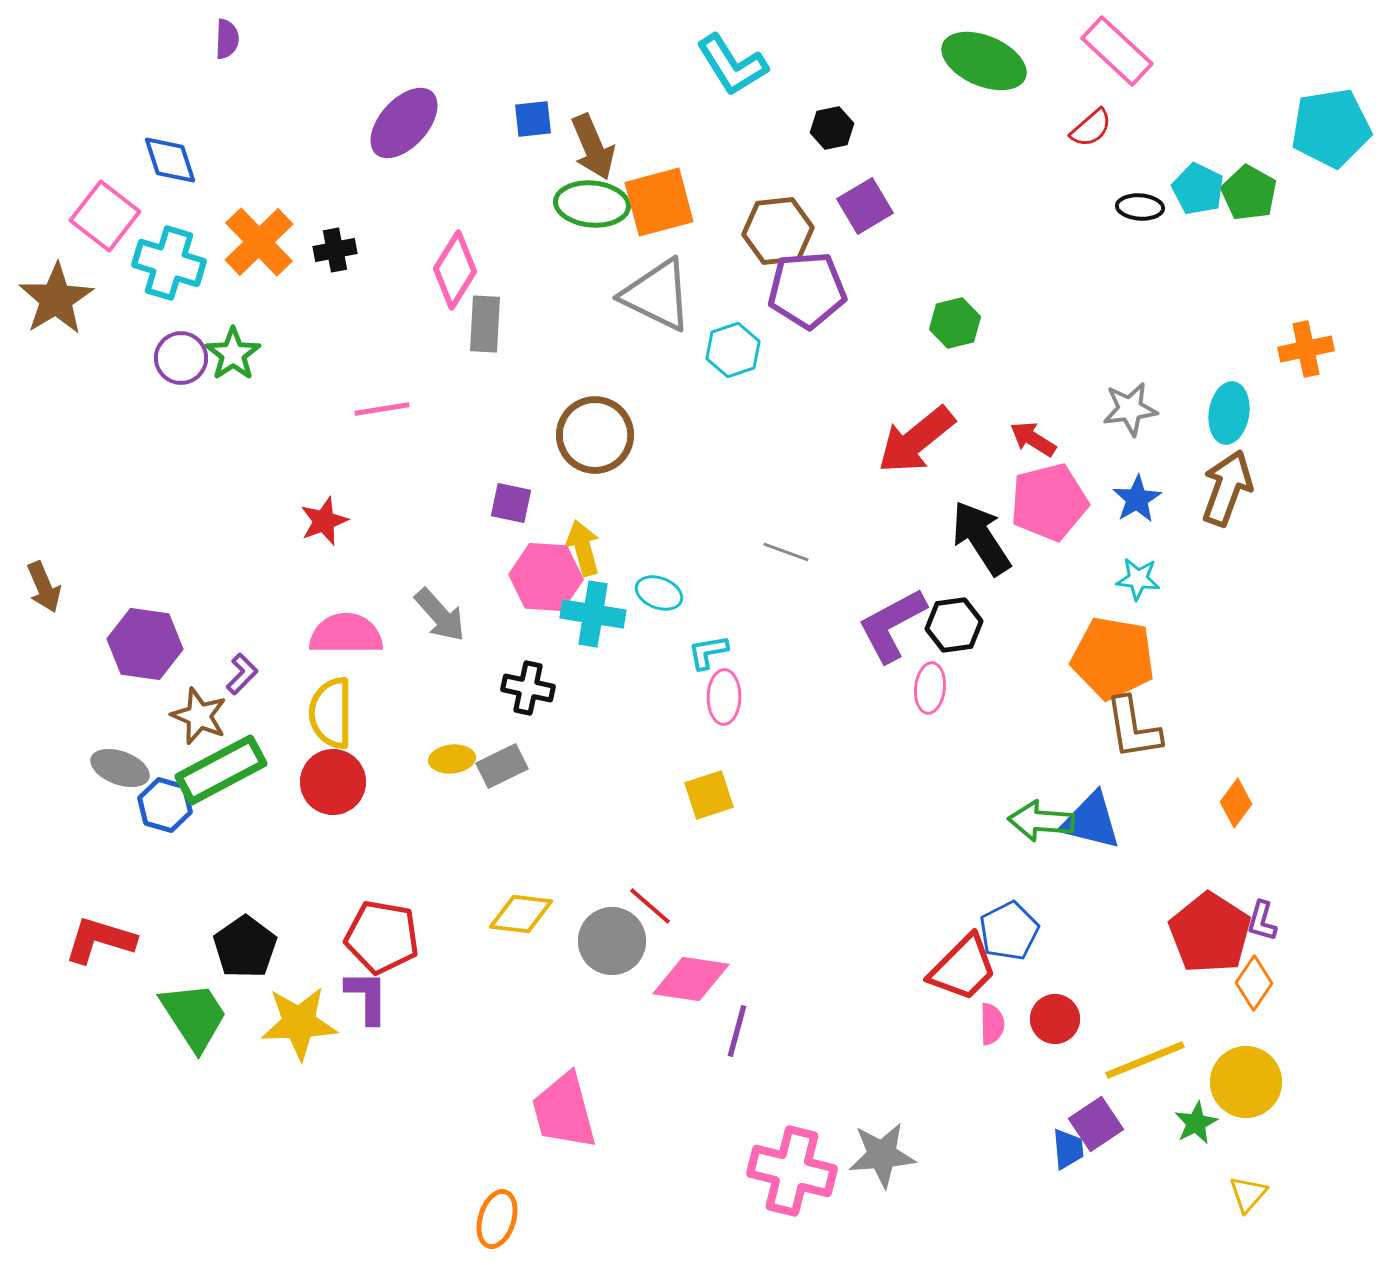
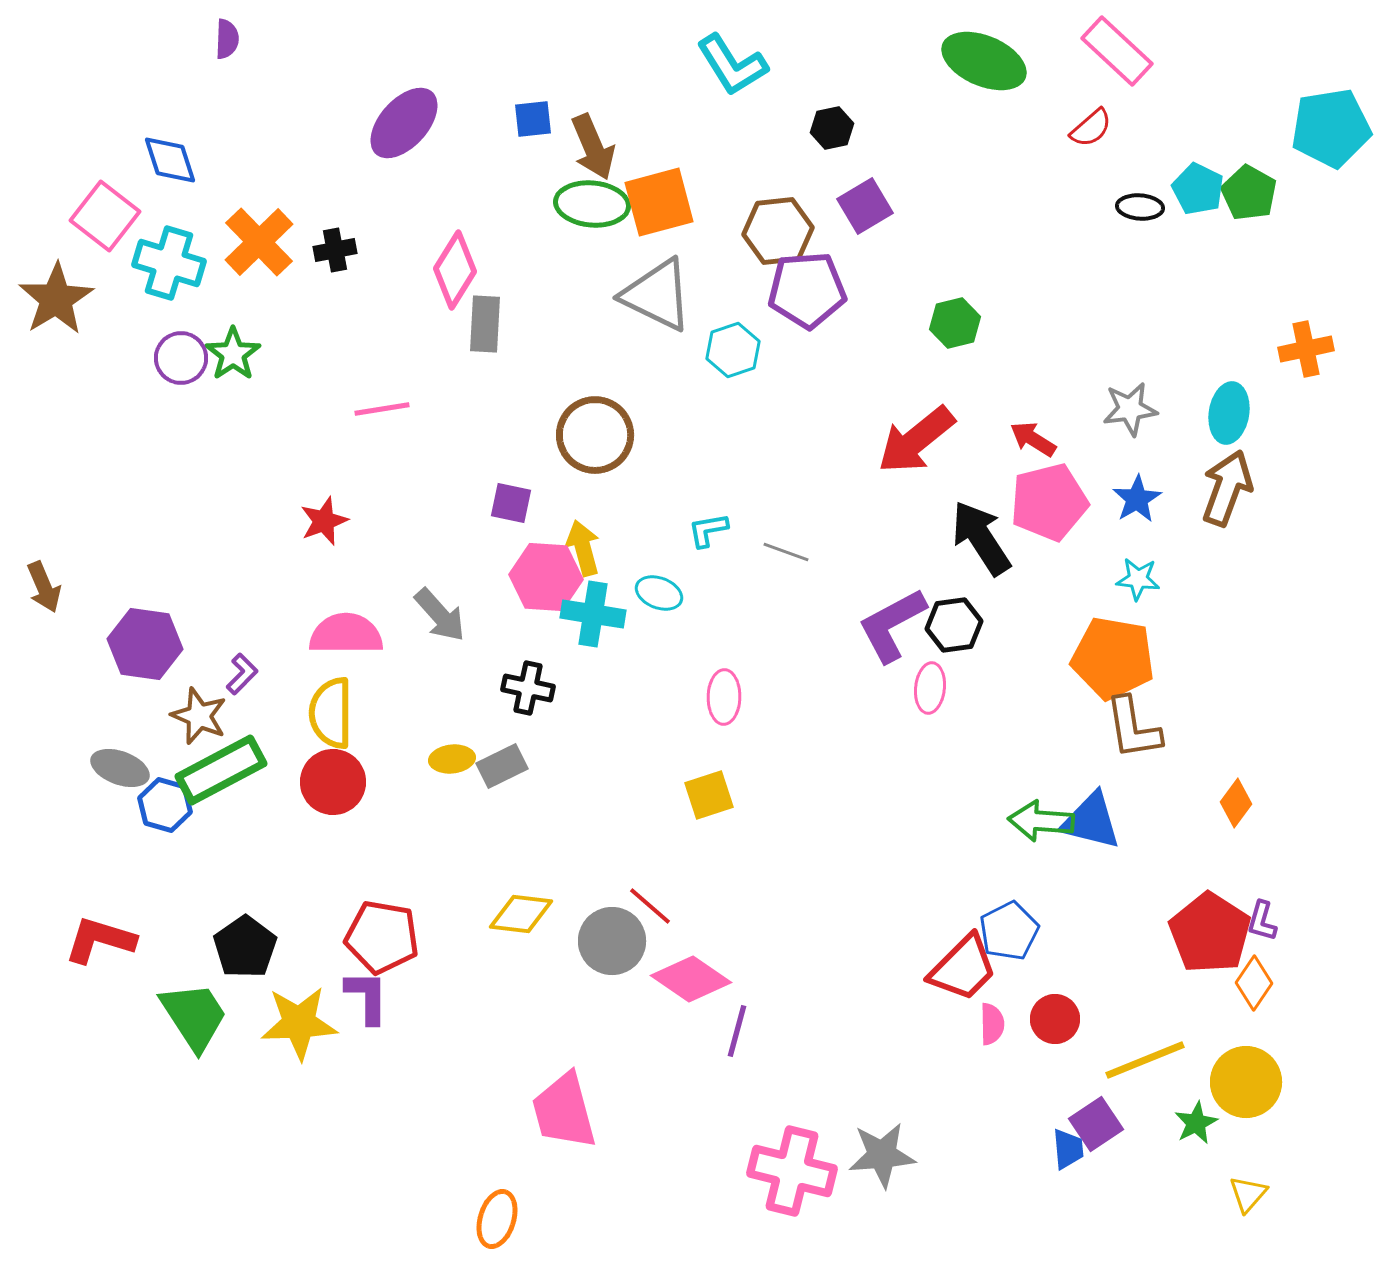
cyan L-shape at (708, 652): moved 122 px up
pink diamond at (691, 979): rotated 26 degrees clockwise
